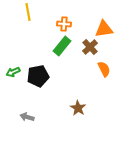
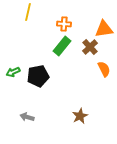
yellow line: rotated 24 degrees clockwise
brown star: moved 2 px right, 8 px down; rotated 14 degrees clockwise
